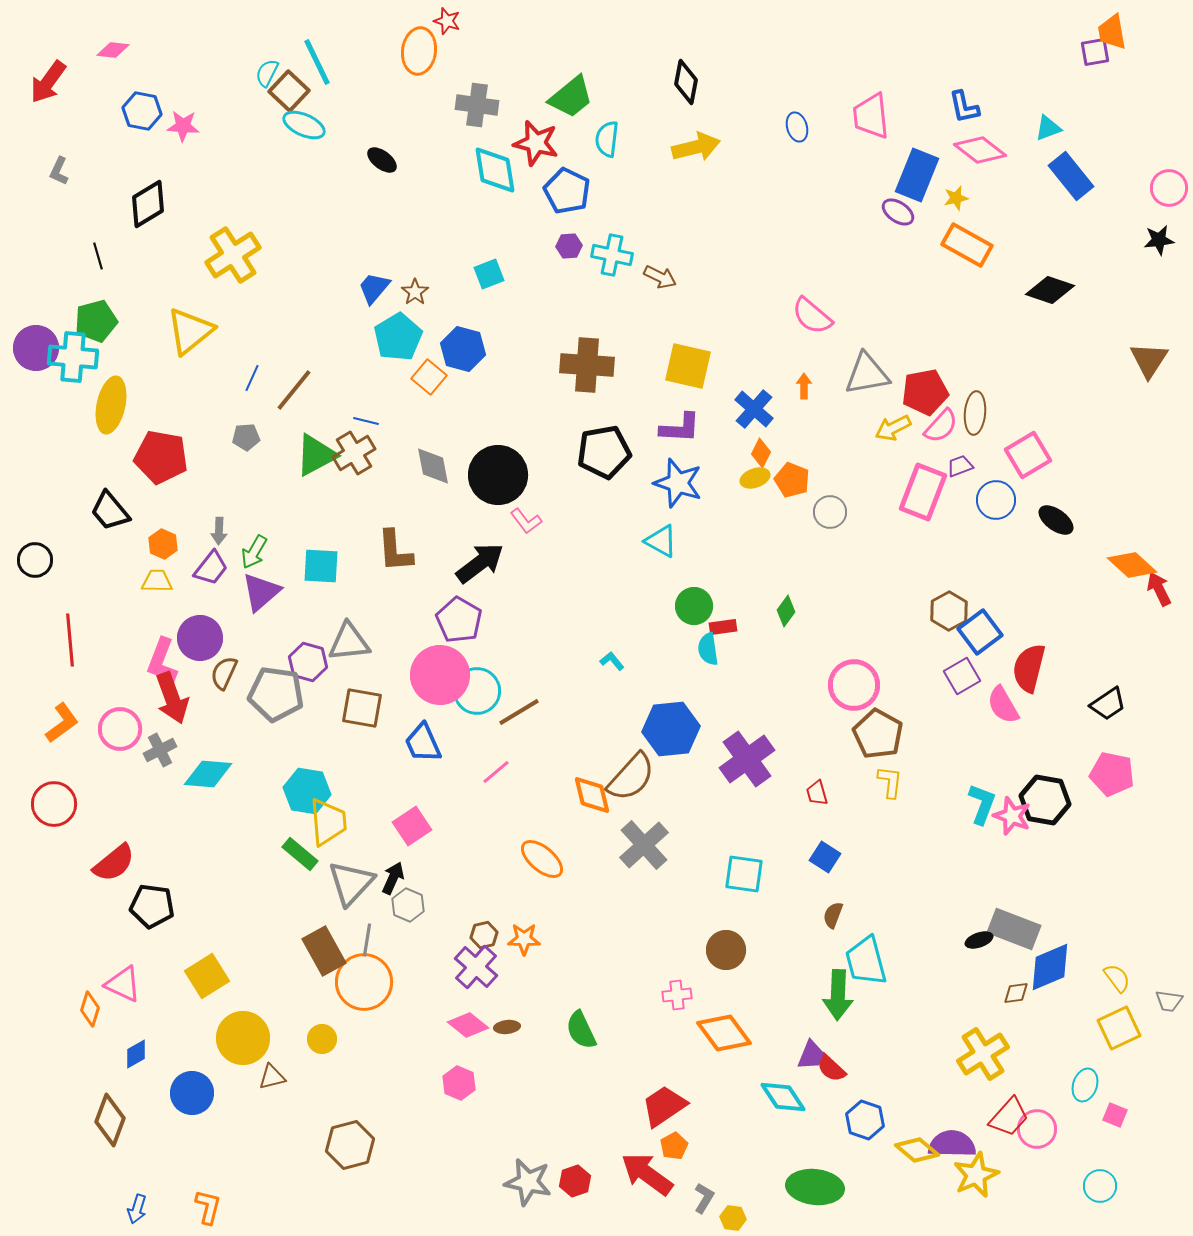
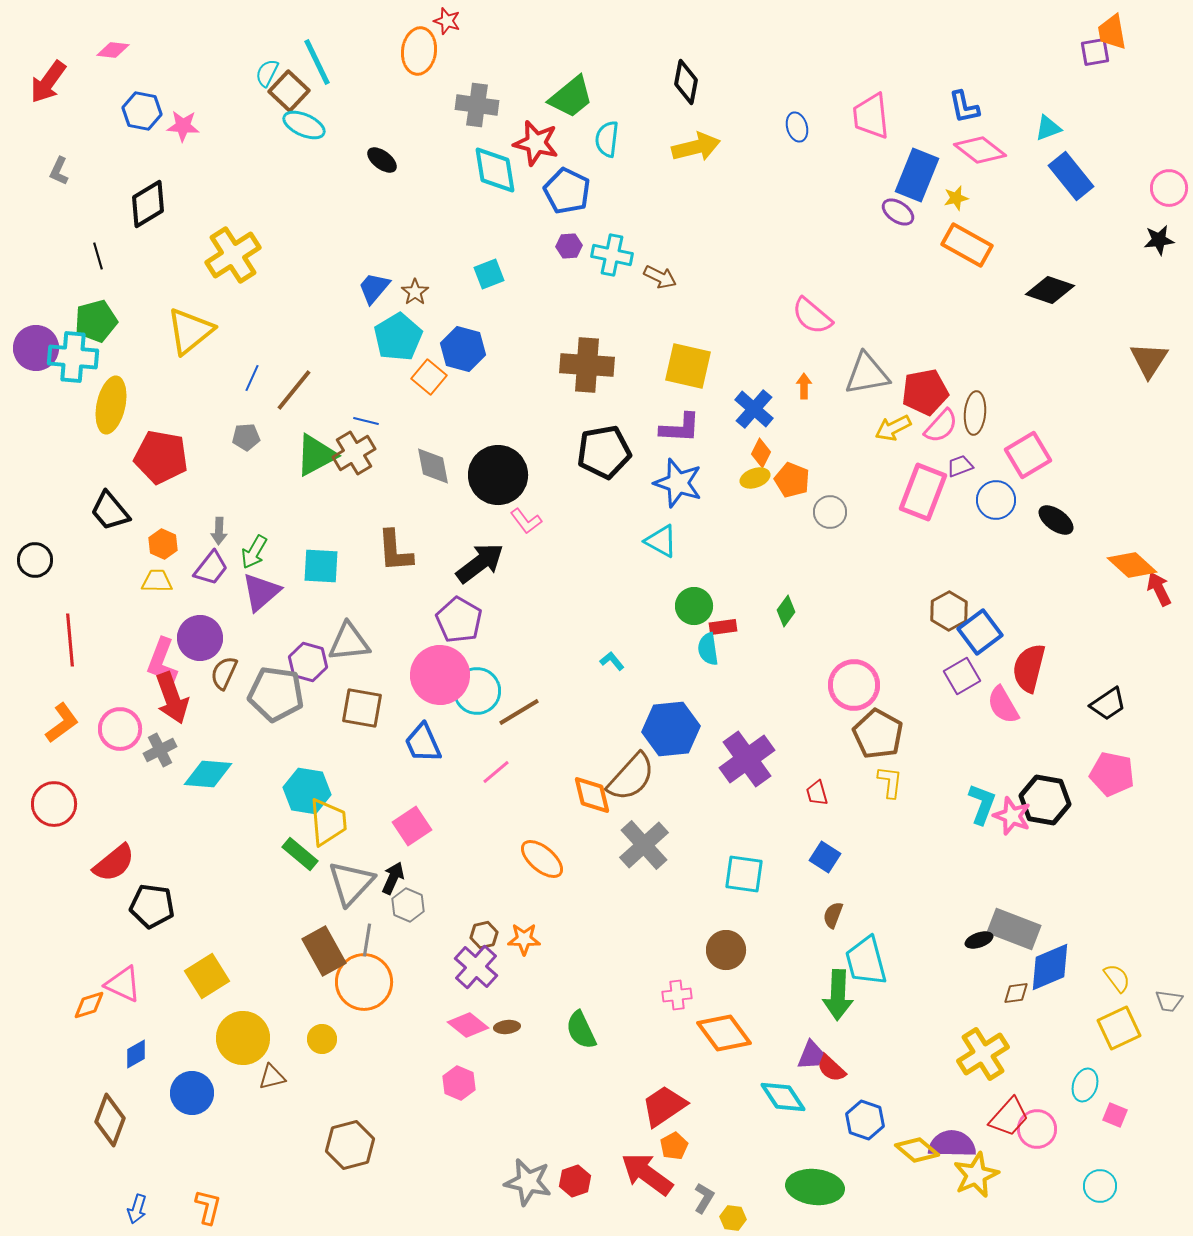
orange diamond at (90, 1009): moved 1 px left, 4 px up; rotated 56 degrees clockwise
